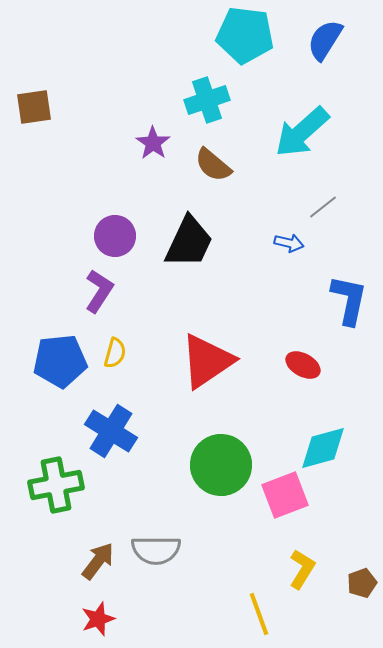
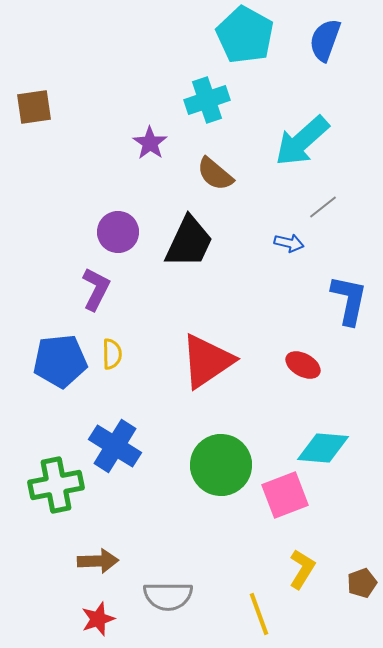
cyan pentagon: rotated 22 degrees clockwise
blue semicircle: rotated 12 degrees counterclockwise
cyan arrow: moved 9 px down
purple star: moved 3 px left
brown semicircle: moved 2 px right, 9 px down
purple circle: moved 3 px right, 4 px up
purple L-shape: moved 3 px left, 2 px up; rotated 6 degrees counterclockwise
yellow semicircle: moved 3 px left, 1 px down; rotated 16 degrees counterclockwise
blue cross: moved 4 px right, 15 px down
cyan diamond: rotated 20 degrees clockwise
gray semicircle: moved 12 px right, 46 px down
brown arrow: rotated 51 degrees clockwise
